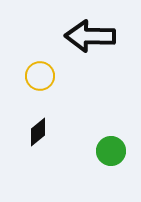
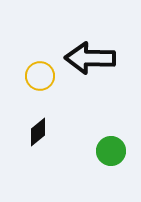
black arrow: moved 22 px down
